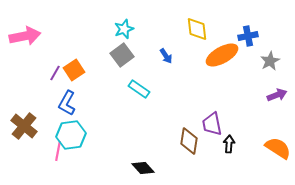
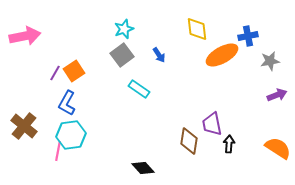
blue arrow: moved 7 px left, 1 px up
gray star: rotated 18 degrees clockwise
orange square: moved 1 px down
